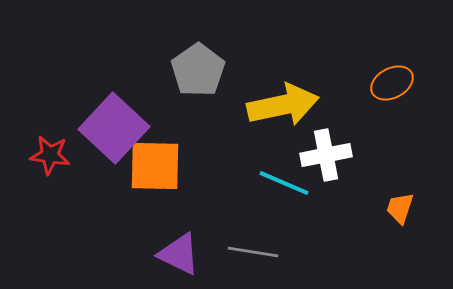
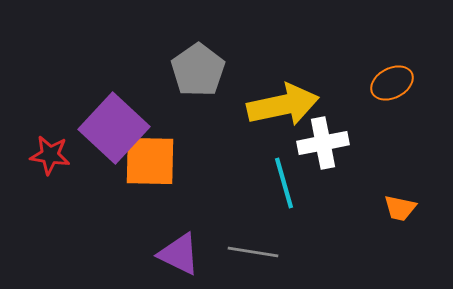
white cross: moved 3 px left, 12 px up
orange square: moved 5 px left, 5 px up
cyan line: rotated 51 degrees clockwise
orange trapezoid: rotated 96 degrees counterclockwise
